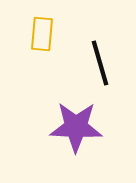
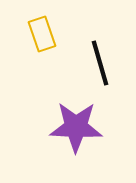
yellow rectangle: rotated 24 degrees counterclockwise
